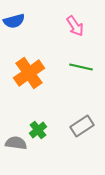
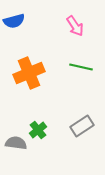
orange cross: rotated 12 degrees clockwise
